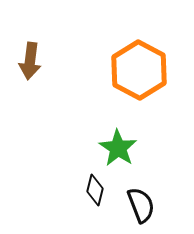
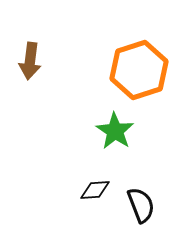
orange hexagon: rotated 14 degrees clockwise
green star: moved 3 px left, 17 px up
black diamond: rotated 72 degrees clockwise
